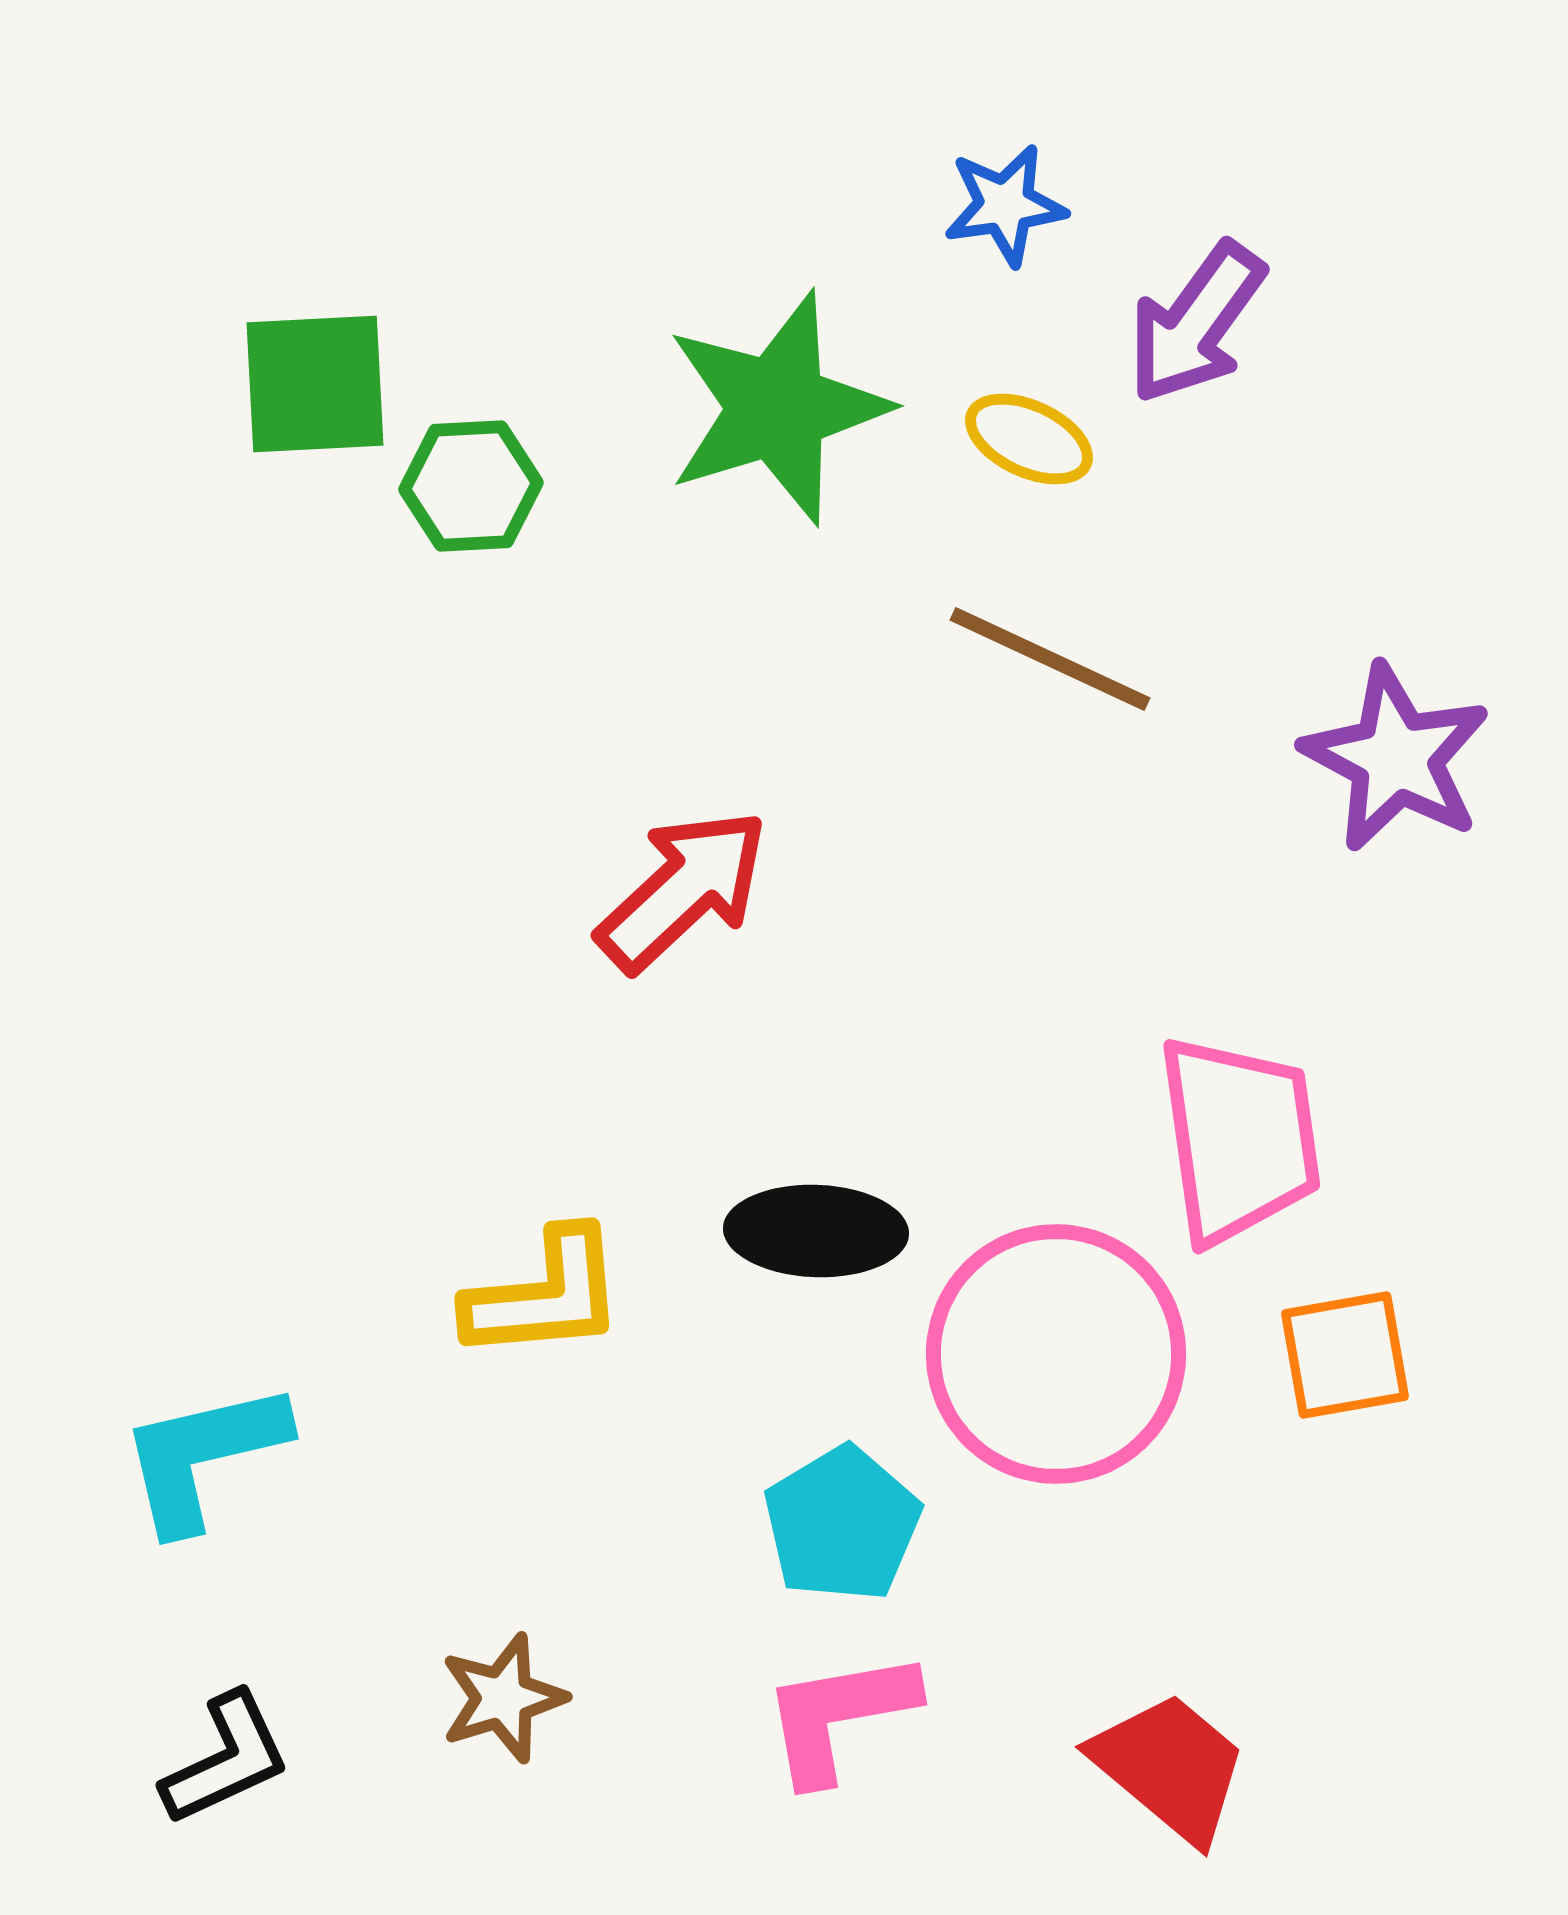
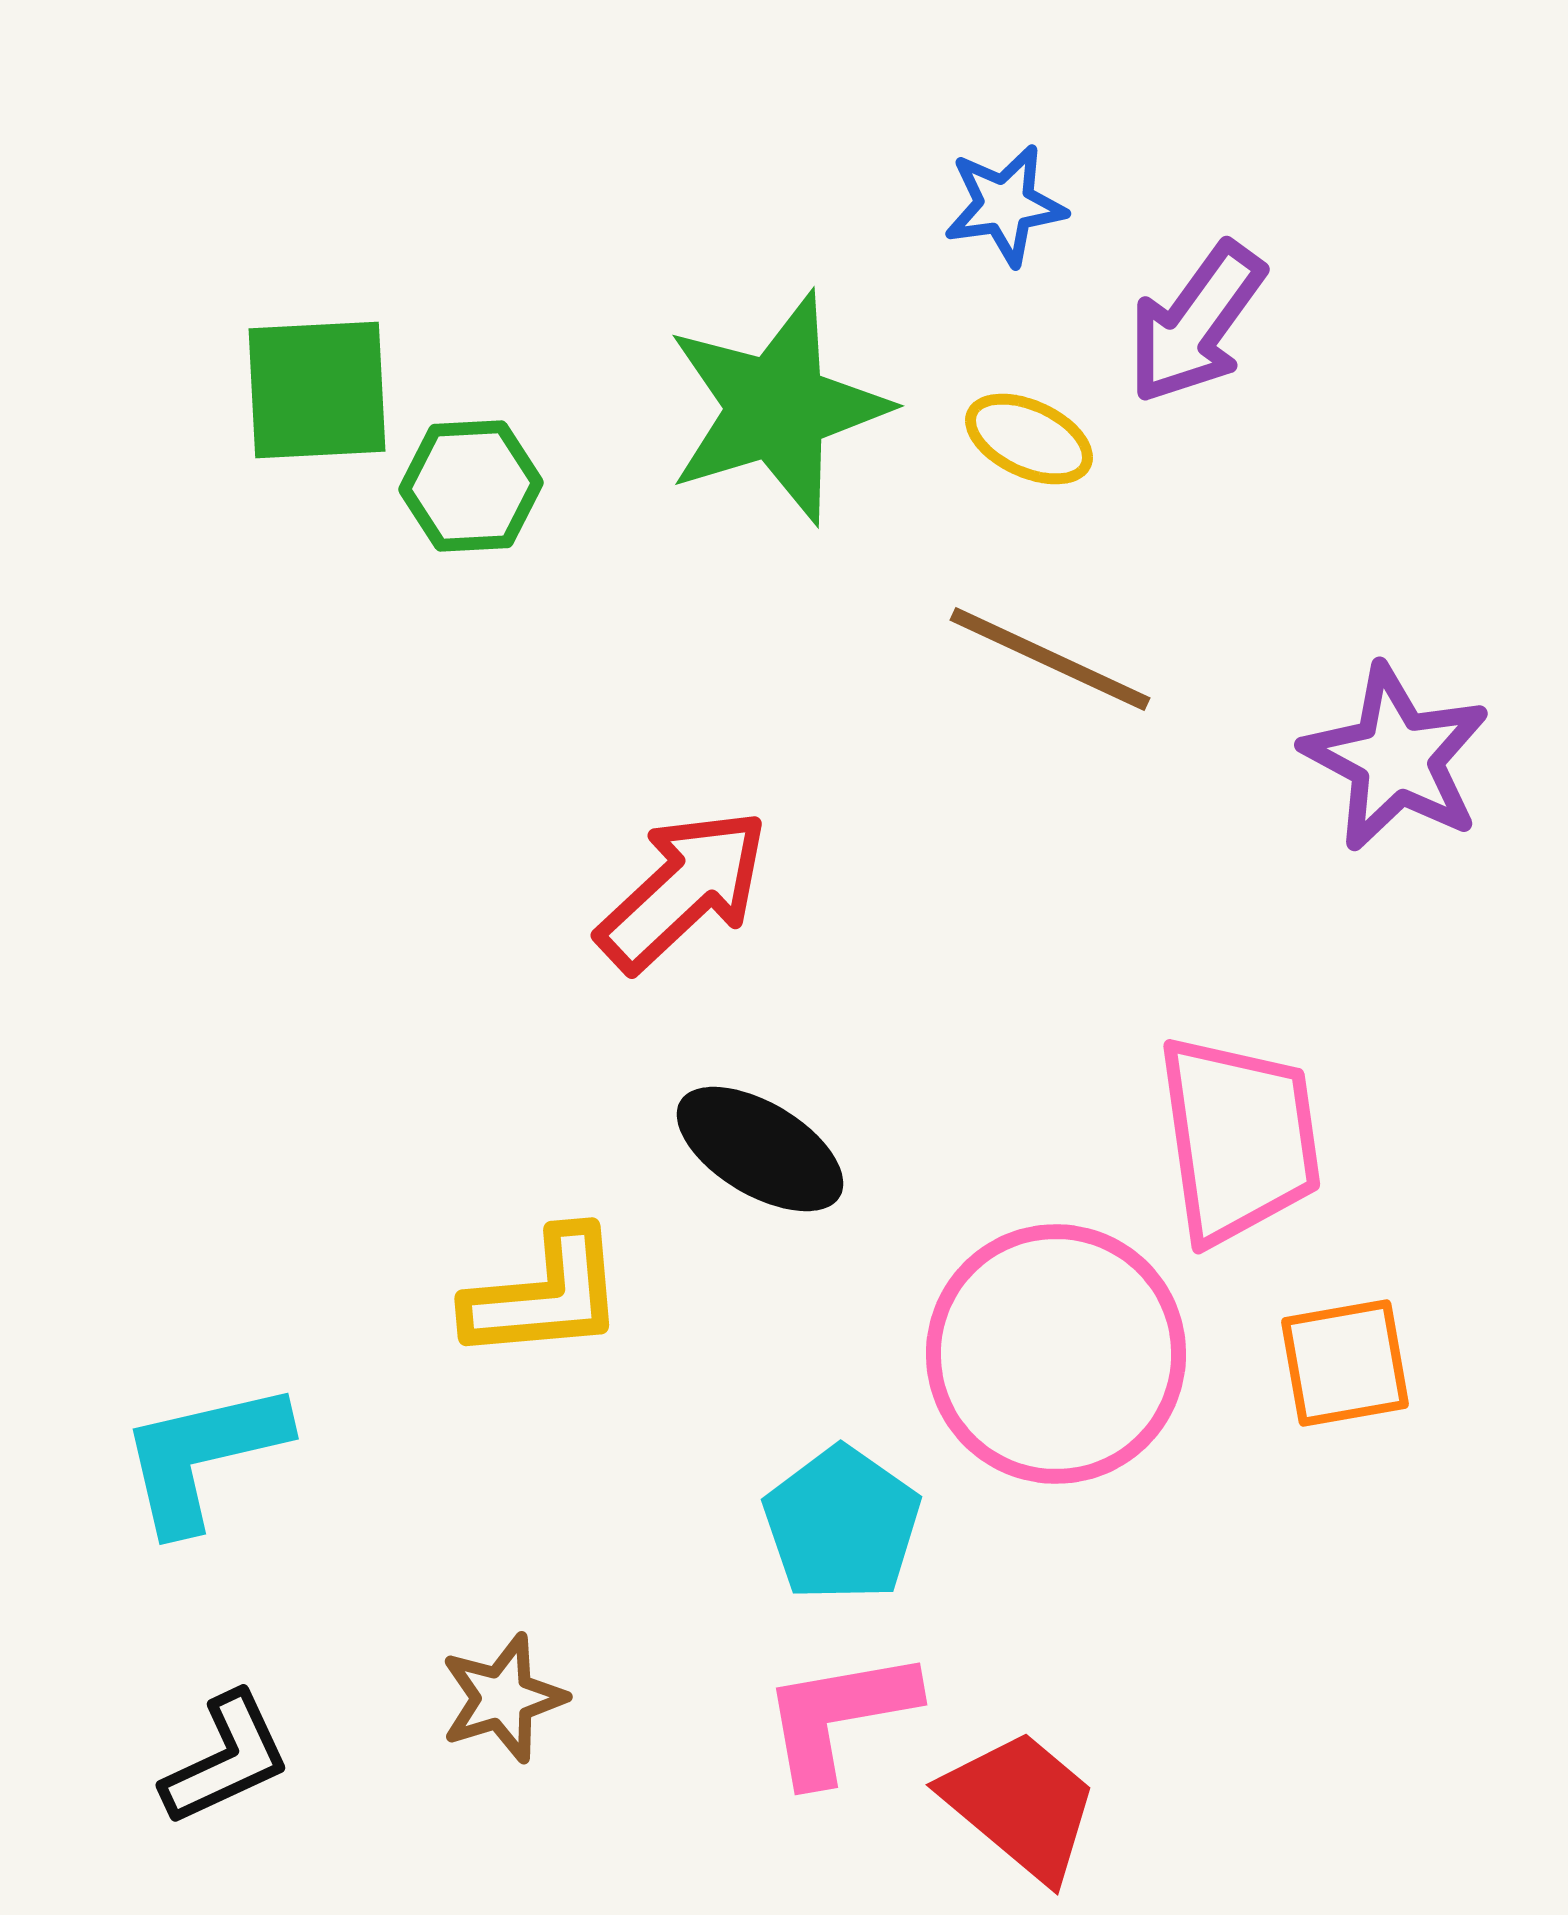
green square: moved 2 px right, 6 px down
black ellipse: moved 56 px left, 82 px up; rotated 29 degrees clockwise
orange square: moved 8 px down
cyan pentagon: rotated 6 degrees counterclockwise
red trapezoid: moved 149 px left, 38 px down
